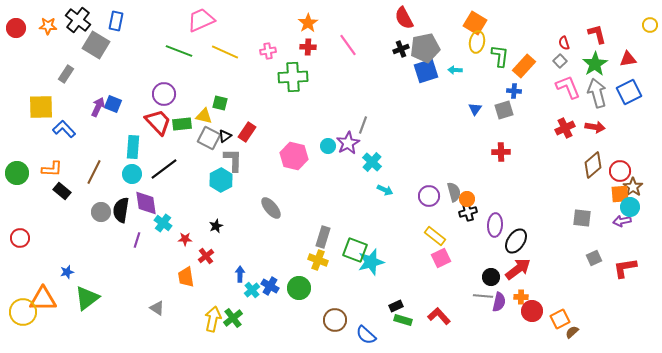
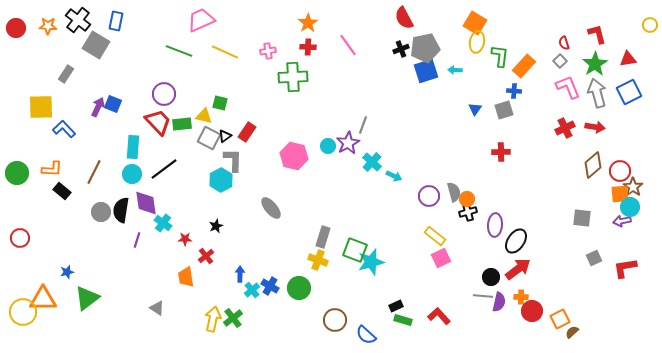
cyan arrow at (385, 190): moved 9 px right, 14 px up
